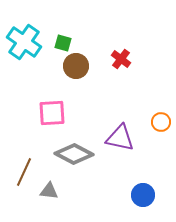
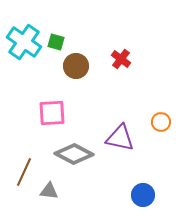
green square: moved 7 px left, 1 px up
